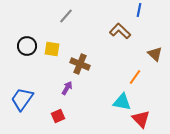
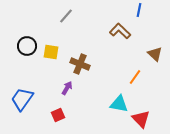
yellow square: moved 1 px left, 3 px down
cyan triangle: moved 3 px left, 2 px down
red square: moved 1 px up
